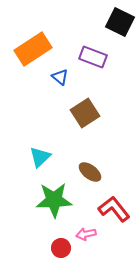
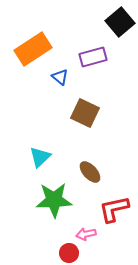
black square: rotated 24 degrees clockwise
purple rectangle: rotated 36 degrees counterclockwise
brown square: rotated 32 degrees counterclockwise
brown ellipse: rotated 10 degrees clockwise
red L-shape: rotated 64 degrees counterclockwise
red circle: moved 8 px right, 5 px down
